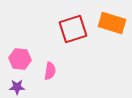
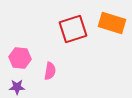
pink hexagon: moved 1 px up
